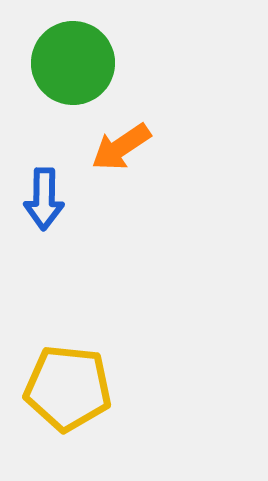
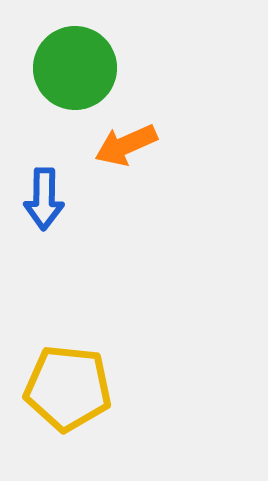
green circle: moved 2 px right, 5 px down
orange arrow: moved 5 px right, 2 px up; rotated 10 degrees clockwise
